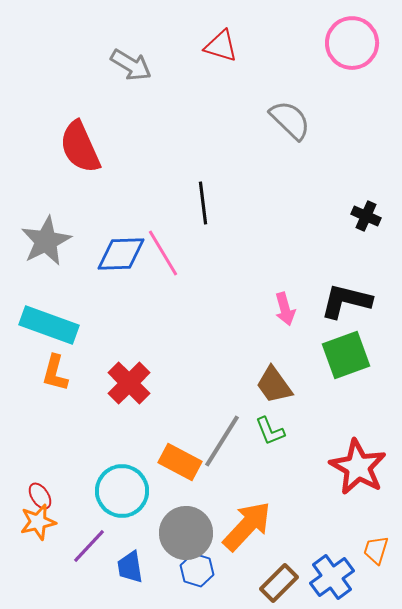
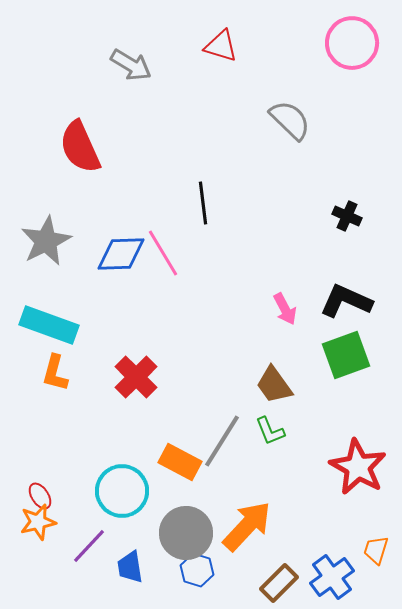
black cross: moved 19 px left
black L-shape: rotated 10 degrees clockwise
pink arrow: rotated 12 degrees counterclockwise
red cross: moved 7 px right, 6 px up
